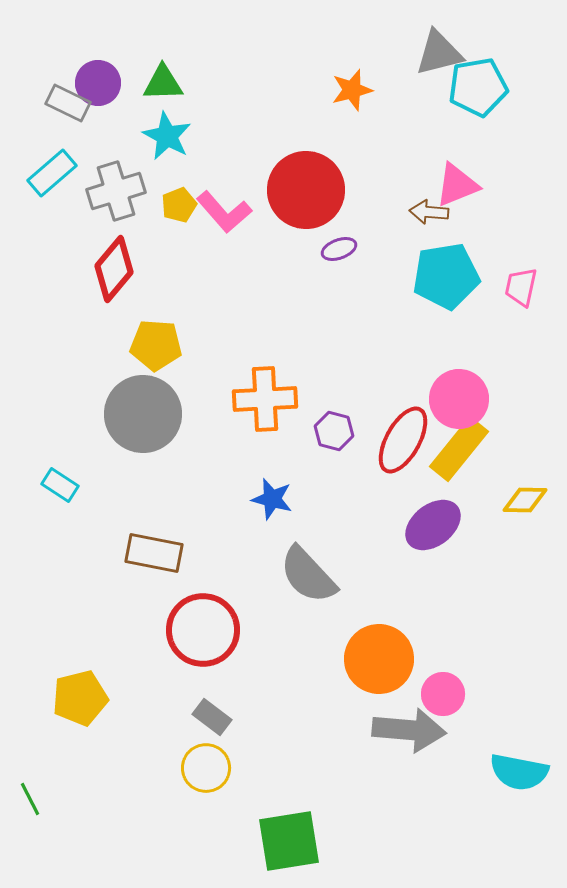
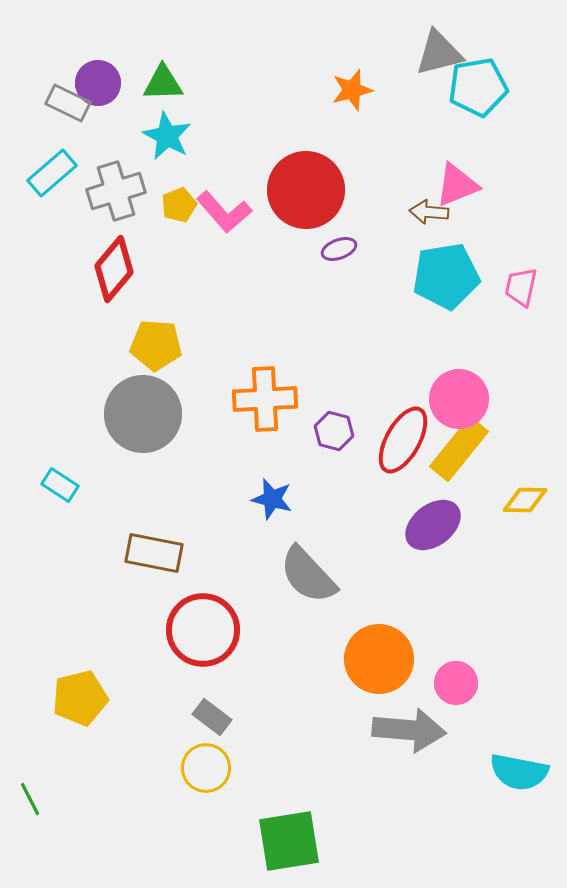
pink circle at (443, 694): moved 13 px right, 11 px up
